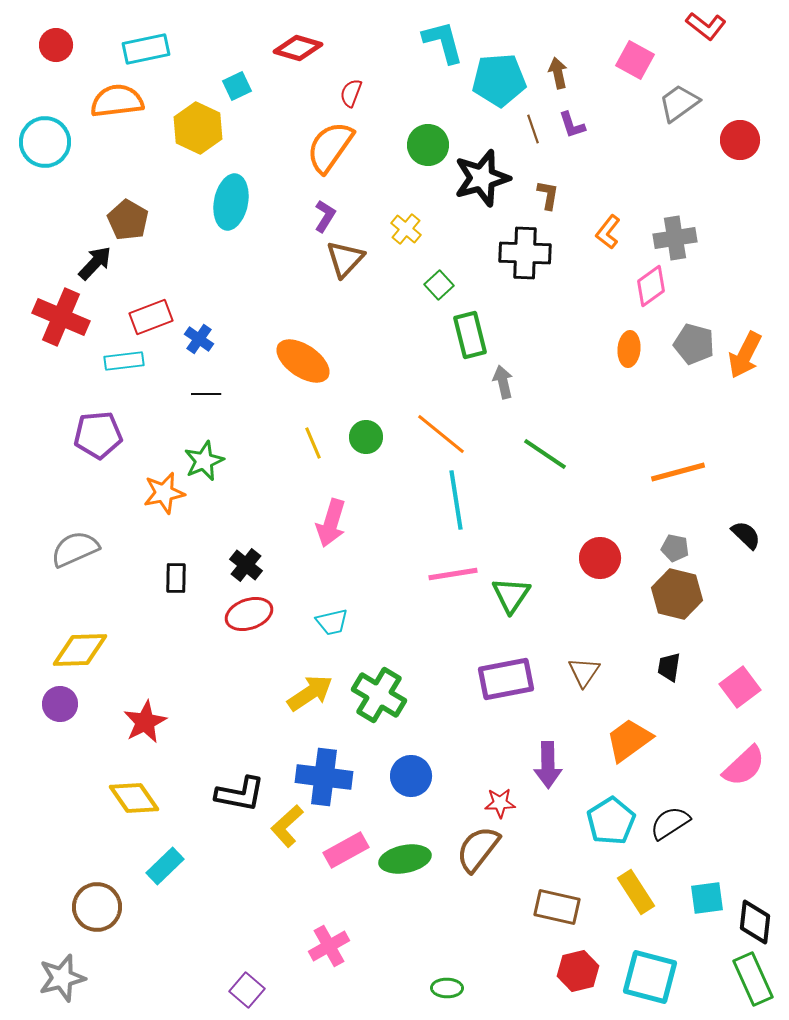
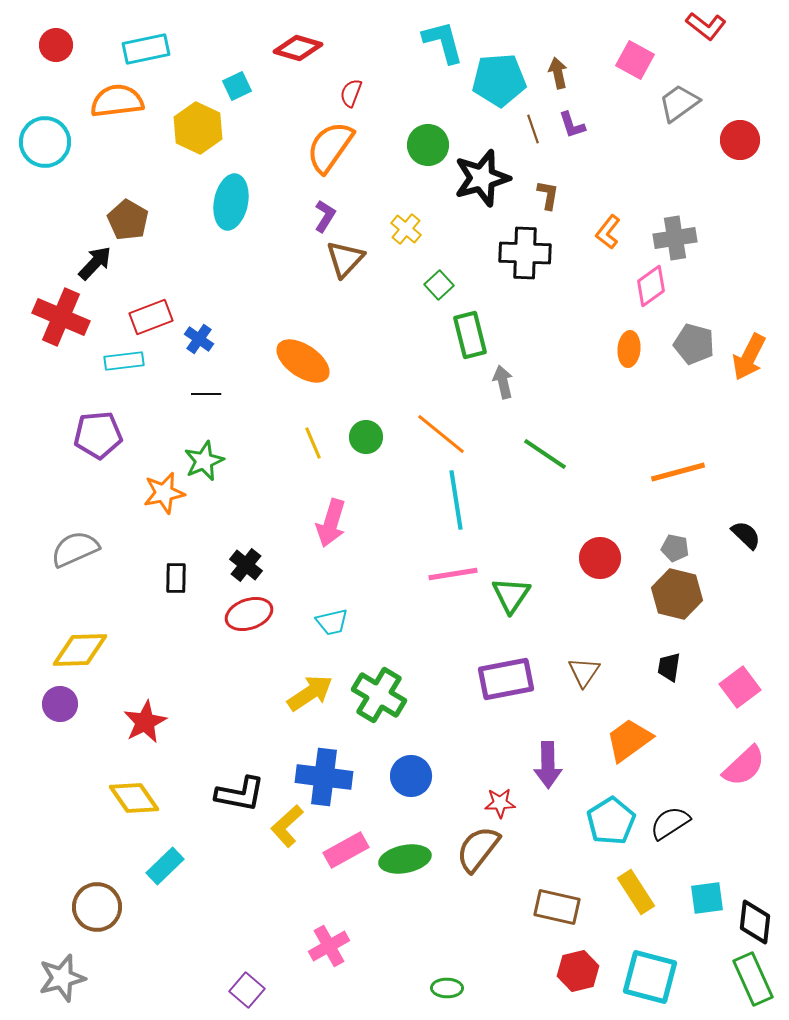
orange arrow at (745, 355): moved 4 px right, 2 px down
